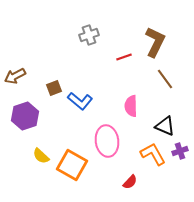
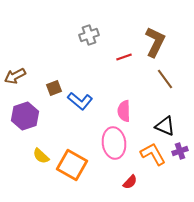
pink semicircle: moved 7 px left, 5 px down
pink ellipse: moved 7 px right, 2 px down
